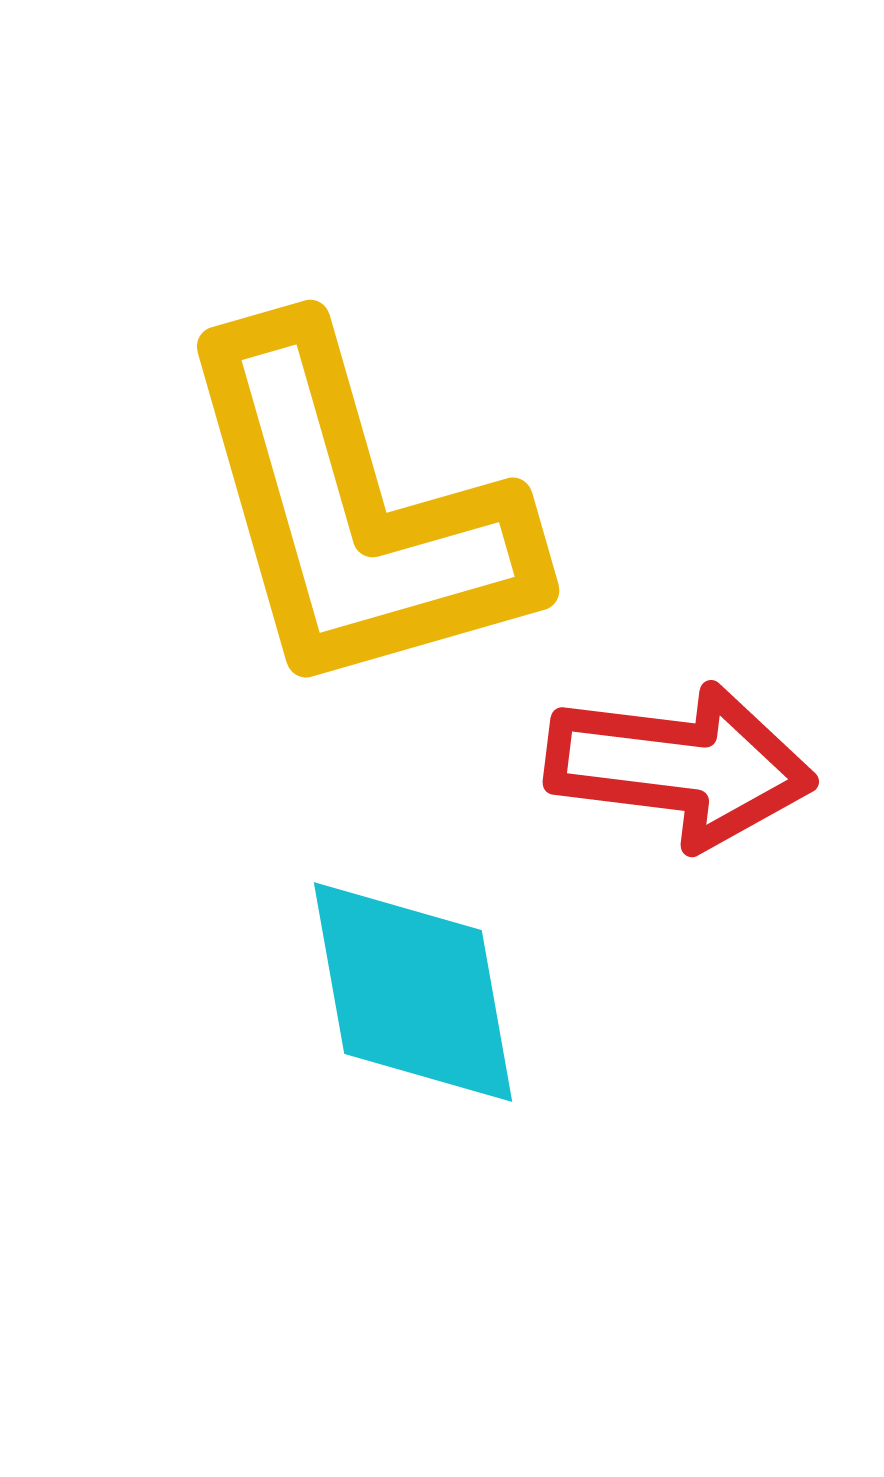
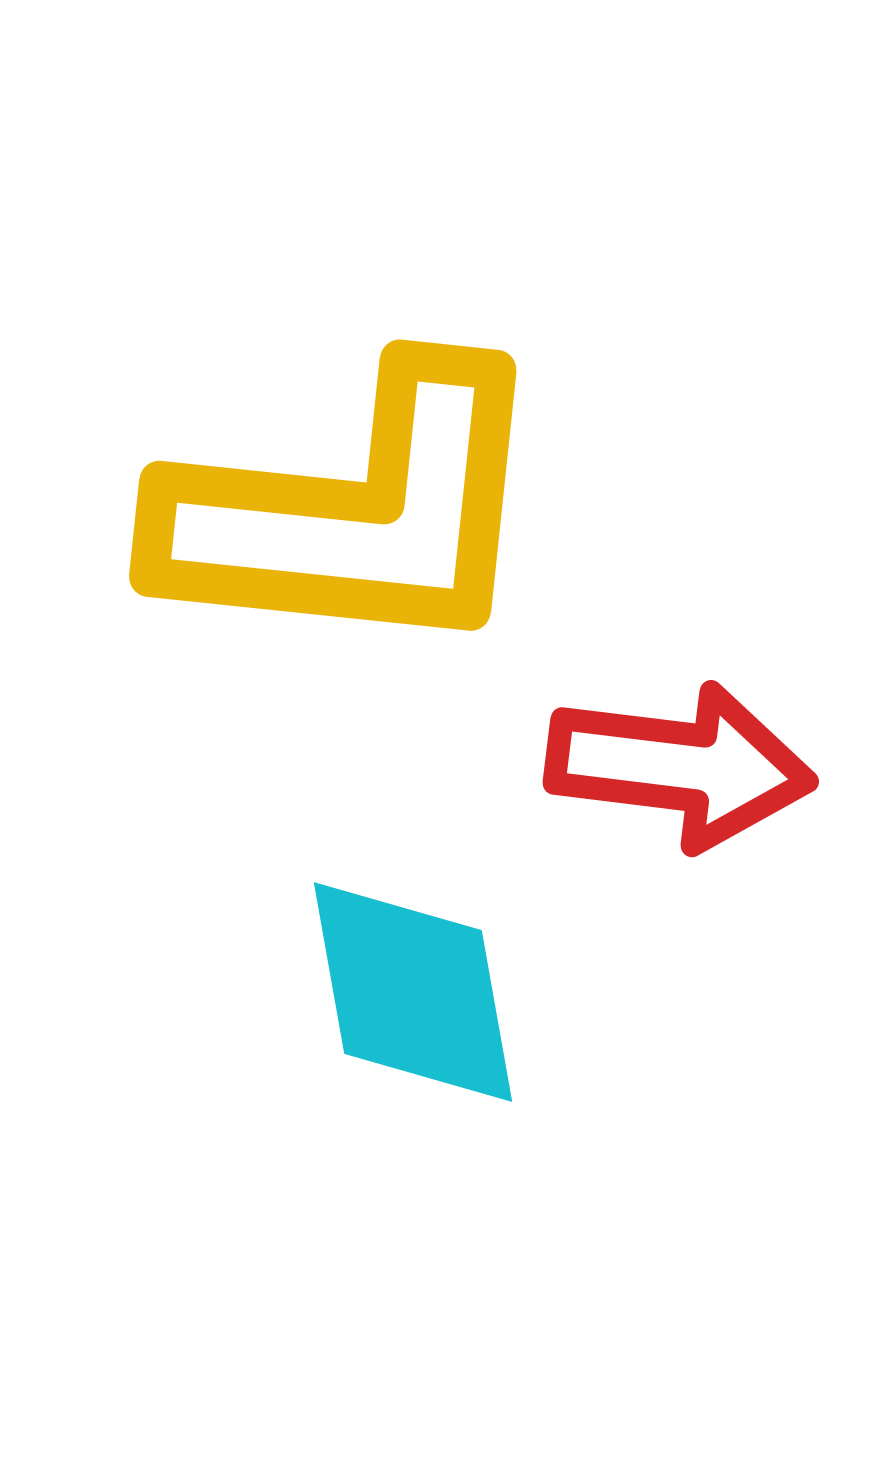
yellow L-shape: rotated 68 degrees counterclockwise
